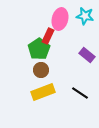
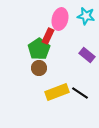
cyan star: moved 1 px right
brown circle: moved 2 px left, 2 px up
yellow rectangle: moved 14 px right
